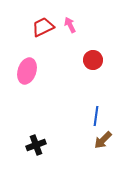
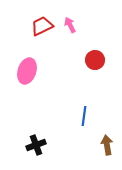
red trapezoid: moved 1 px left, 1 px up
red circle: moved 2 px right
blue line: moved 12 px left
brown arrow: moved 4 px right, 5 px down; rotated 126 degrees clockwise
